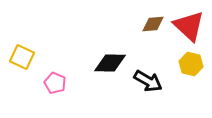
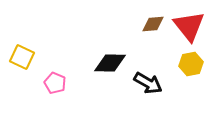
red triangle: rotated 8 degrees clockwise
yellow hexagon: rotated 25 degrees counterclockwise
black arrow: moved 2 px down
